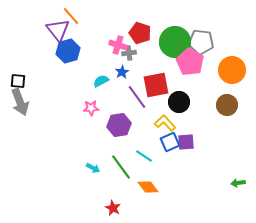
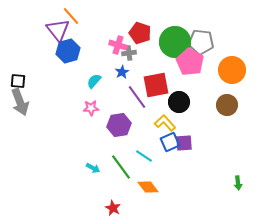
cyan semicircle: moved 7 px left; rotated 21 degrees counterclockwise
purple square: moved 2 px left, 1 px down
green arrow: rotated 88 degrees counterclockwise
